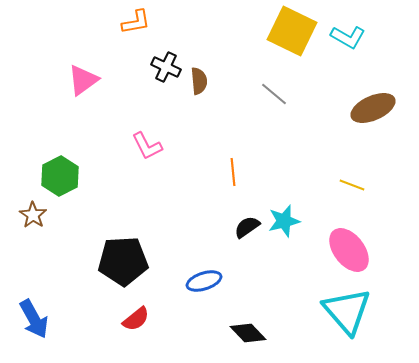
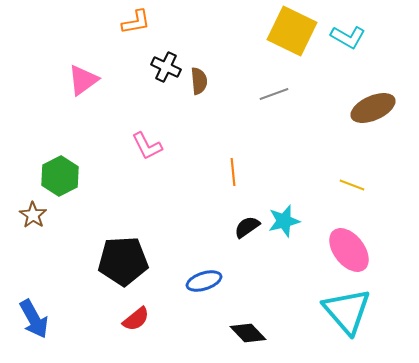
gray line: rotated 60 degrees counterclockwise
